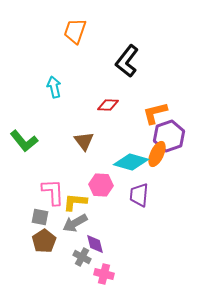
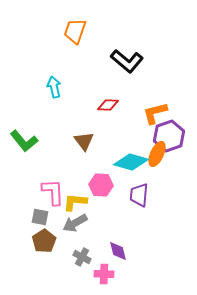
black L-shape: rotated 88 degrees counterclockwise
purple diamond: moved 23 px right, 7 px down
pink cross: rotated 12 degrees counterclockwise
